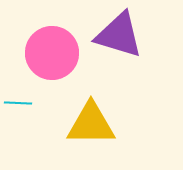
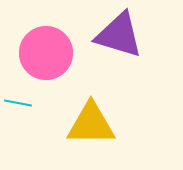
pink circle: moved 6 px left
cyan line: rotated 8 degrees clockwise
